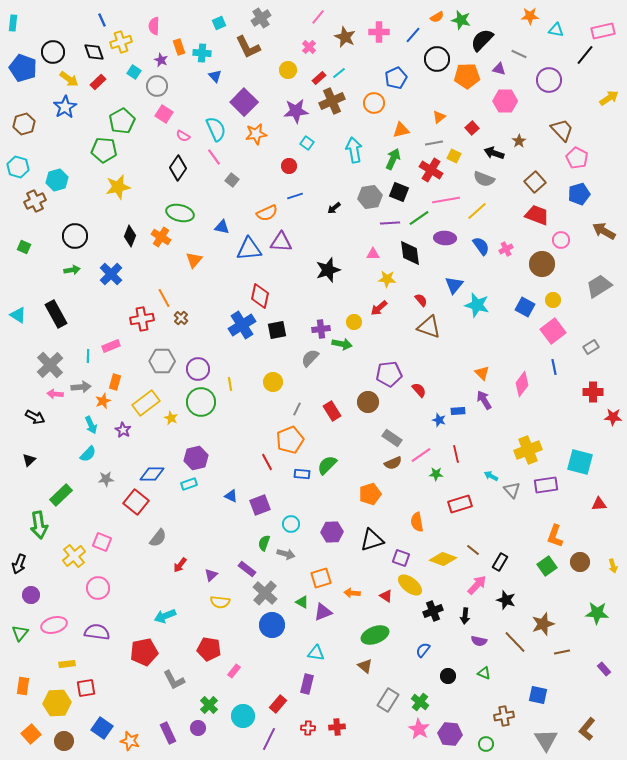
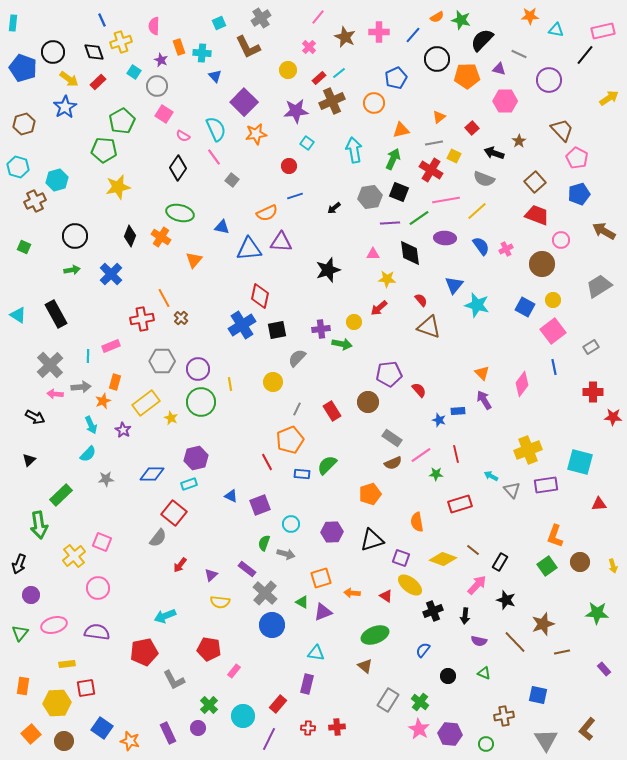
gray semicircle at (310, 358): moved 13 px left
red square at (136, 502): moved 38 px right, 11 px down
